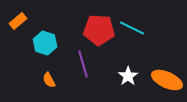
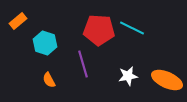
white star: rotated 24 degrees clockwise
